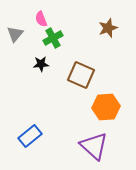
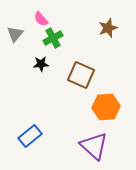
pink semicircle: rotated 21 degrees counterclockwise
